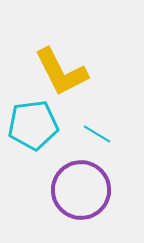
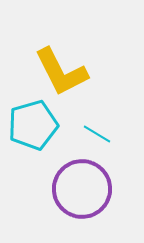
cyan pentagon: rotated 9 degrees counterclockwise
purple circle: moved 1 px right, 1 px up
